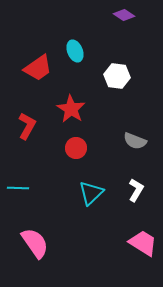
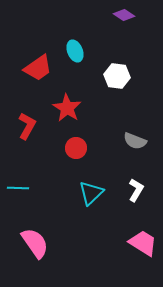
red star: moved 4 px left, 1 px up
